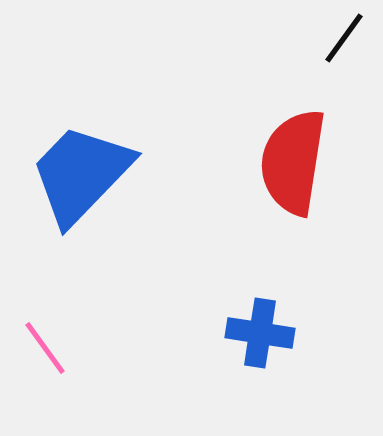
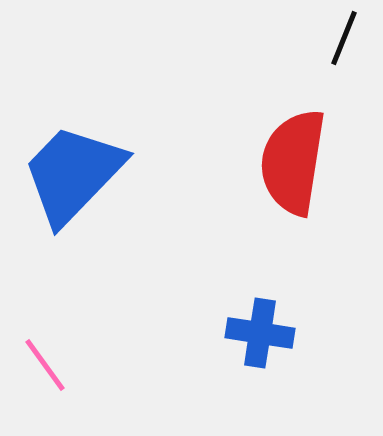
black line: rotated 14 degrees counterclockwise
blue trapezoid: moved 8 px left
pink line: moved 17 px down
